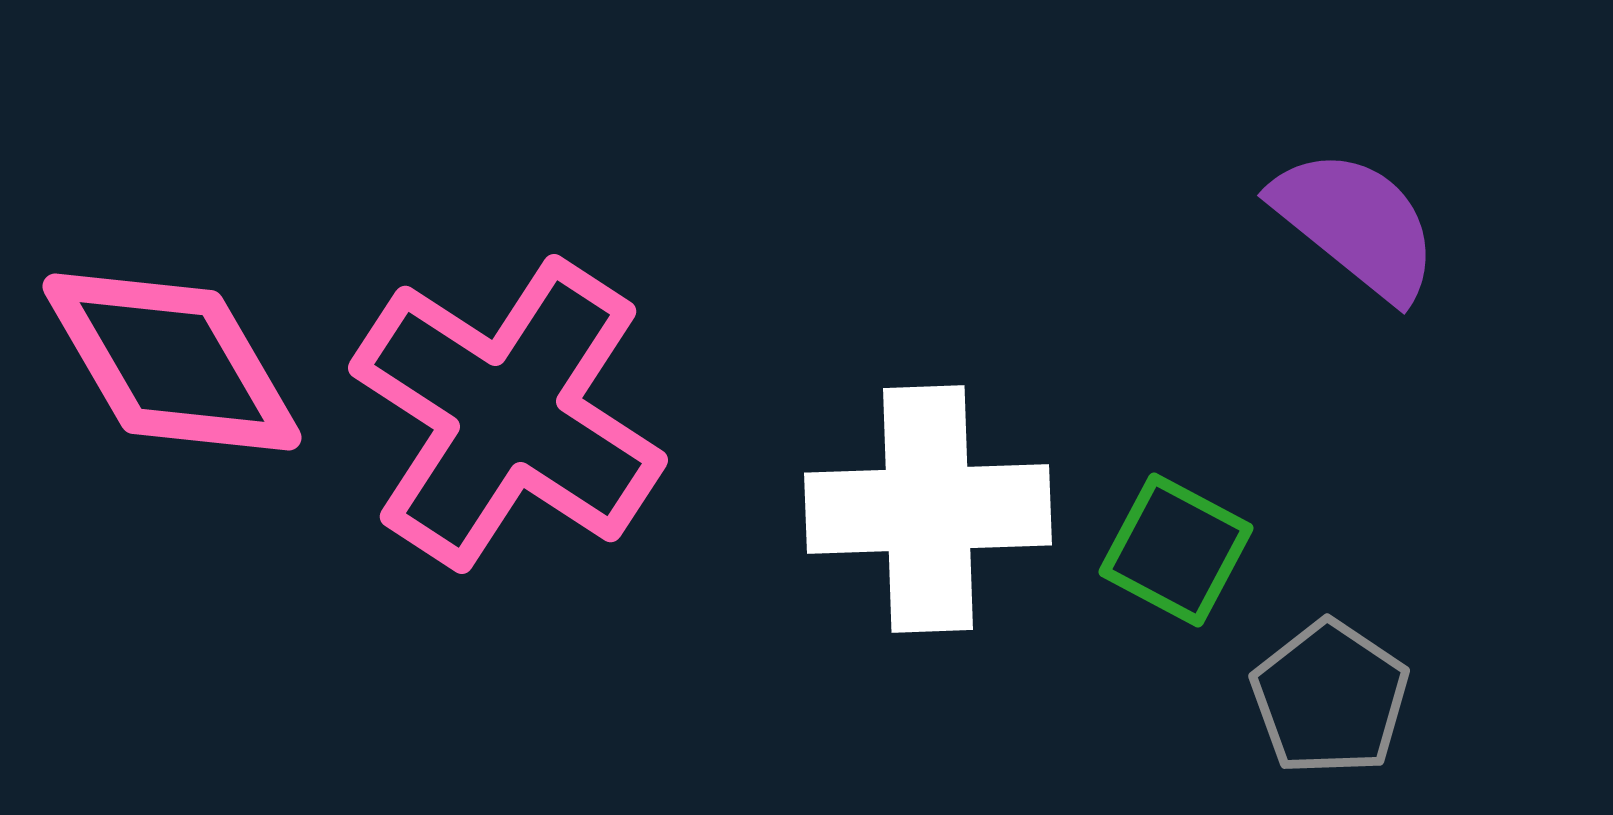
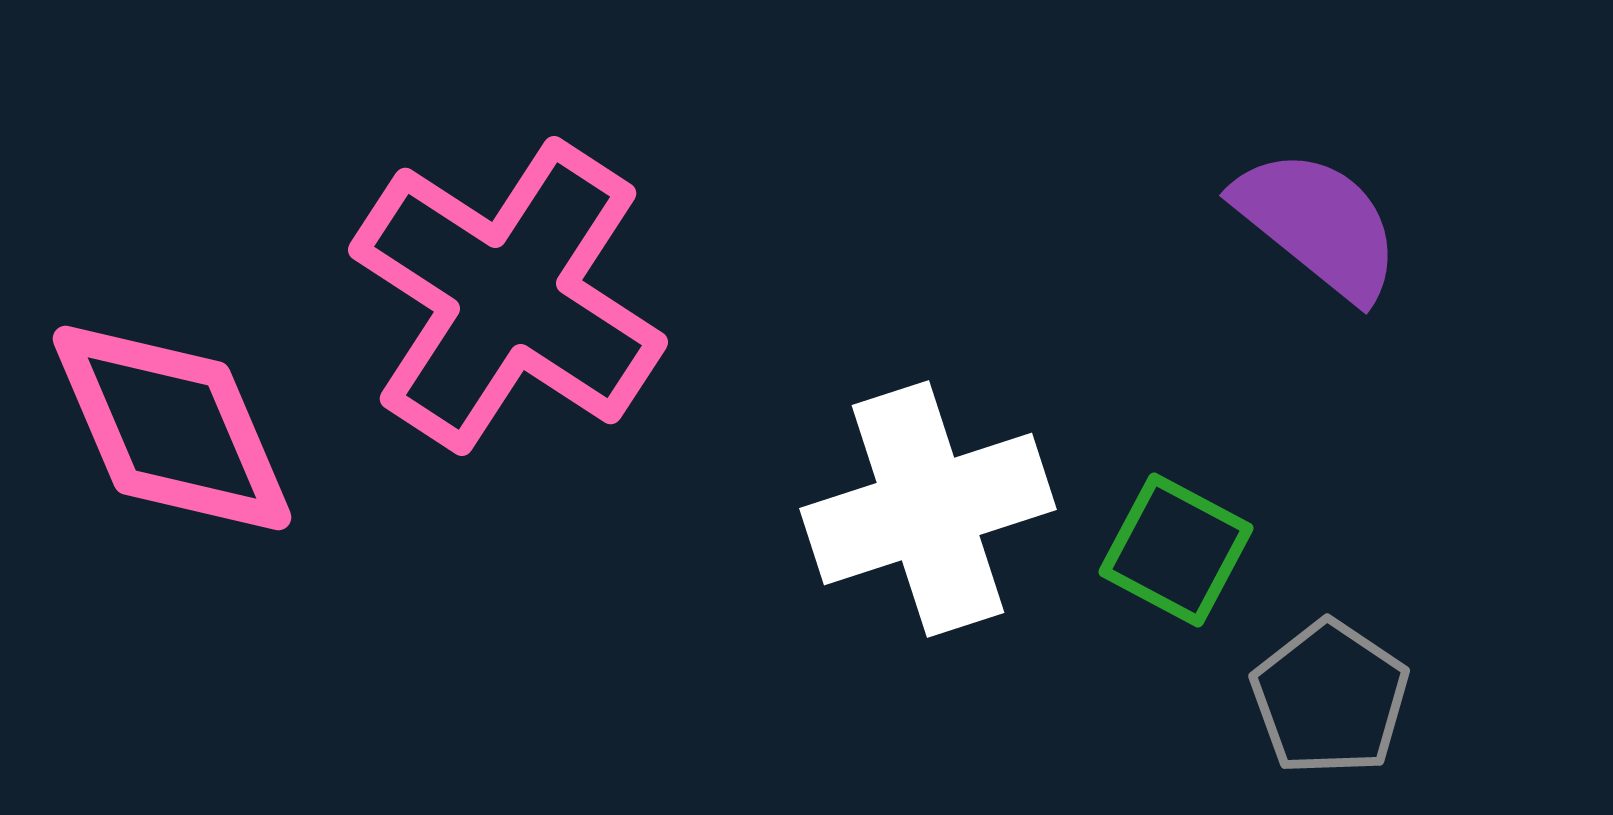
purple semicircle: moved 38 px left
pink diamond: moved 66 px down; rotated 7 degrees clockwise
pink cross: moved 118 px up
white cross: rotated 16 degrees counterclockwise
